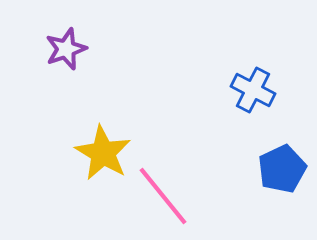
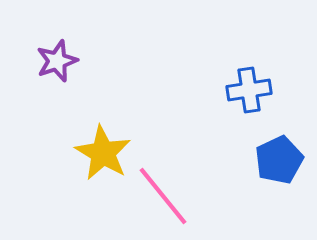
purple star: moved 9 px left, 12 px down
blue cross: moved 4 px left; rotated 36 degrees counterclockwise
blue pentagon: moved 3 px left, 9 px up
